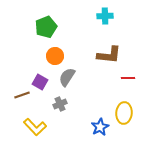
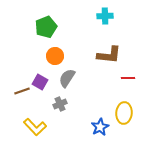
gray semicircle: moved 1 px down
brown line: moved 4 px up
